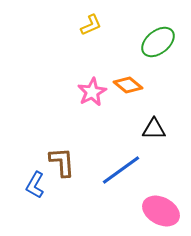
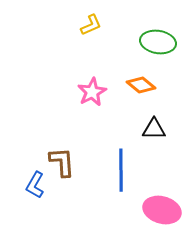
green ellipse: rotated 48 degrees clockwise
orange diamond: moved 13 px right
blue line: rotated 54 degrees counterclockwise
pink ellipse: moved 1 px right, 1 px up; rotated 12 degrees counterclockwise
